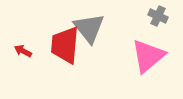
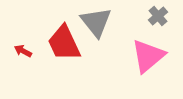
gray cross: rotated 24 degrees clockwise
gray triangle: moved 7 px right, 6 px up
red trapezoid: moved 1 px left, 2 px up; rotated 30 degrees counterclockwise
